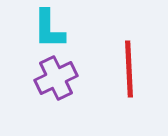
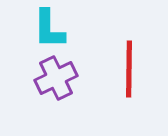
red line: rotated 4 degrees clockwise
